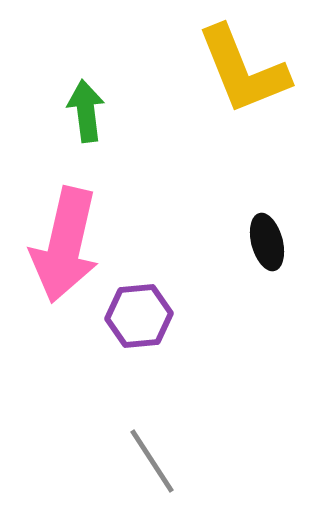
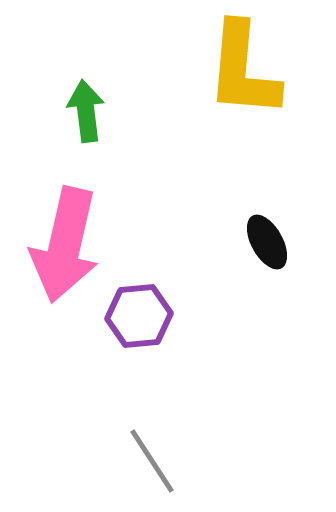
yellow L-shape: rotated 27 degrees clockwise
black ellipse: rotated 14 degrees counterclockwise
